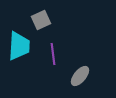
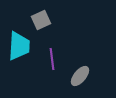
purple line: moved 1 px left, 5 px down
